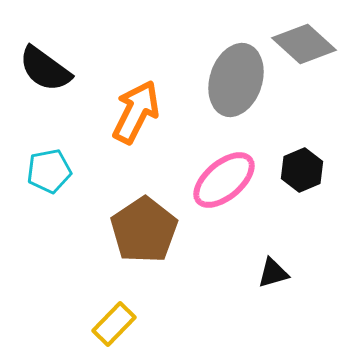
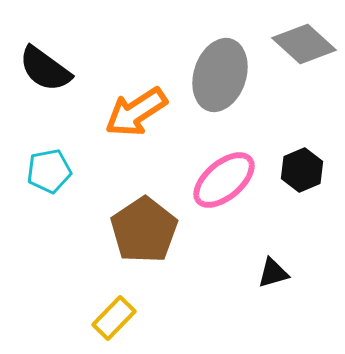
gray ellipse: moved 16 px left, 5 px up
orange arrow: rotated 150 degrees counterclockwise
yellow rectangle: moved 6 px up
